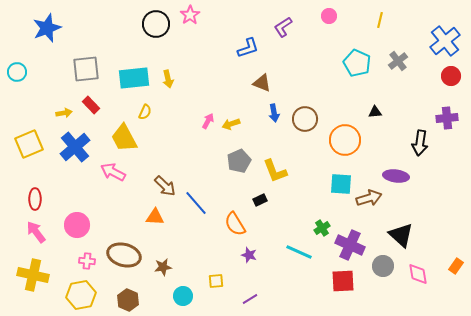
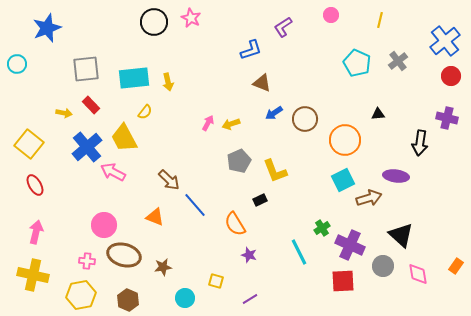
pink star at (190, 15): moved 1 px right, 3 px down; rotated 12 degrees counterclockwise
pink circle at (329, 16): moved 2 px right, 1 px up
black circle at (156, 24): moved 2 px left, 2 px up
blue L-shape at (248, 48): moved 3 px right, 2 px down
cyan circle at (17, 72): moved 8 px up
yellow arrow at (168, 79): moved 3 px down
yellow semicircle at (145, 112): rotated 14 degrees clockwise
black triangle at (375, 112): moved 3 px right, 2 px down
yellow arrow at (64, 113): rotated 21 degrees clockwise
blue arrow at (274, 113): rotated 66 degrees clockwise
purple cross at (447, 118): rotated 20 degrees clockwise
pink arrow at (208, 121): moved 2 px down
yellow square at (29, 144): rotated 28 degrees counterclockwise
blue cross at (75, 147): moved 12 px right
cyan square at (341, 184): moved 2 px right, 4 px up; rotated 30 degrees counterclockwise
brown arrow at (165, 186): moved 4 px right, 6 px up
red ellipse at (35, 199): moved 14 px up; rotated 30 degrees counterclockwise
blue line at (196, 203): moved 1 px left, 2 px down
orange triangle at (155, 217): rotated 18 degrees clockwise
pink circle at (77, 225): moved 27 px right
pink arrow at (36, 232): rotated 50 degrees clockwise
cyan line at (299, 252): rotated 40 degrees clockwise
yellow square at (216, 281): rotated 21 degrees clockwise
cyan circle at (183, 296): moved 2 px right, 2 px down
